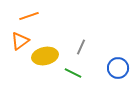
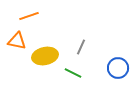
orange triangle: moved 3 px left; rotated 48 degrees clockwise
